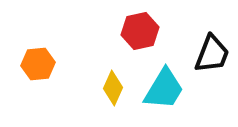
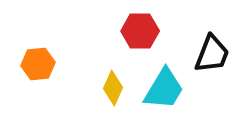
red hexagon: rotated 12 degrees clockwise
